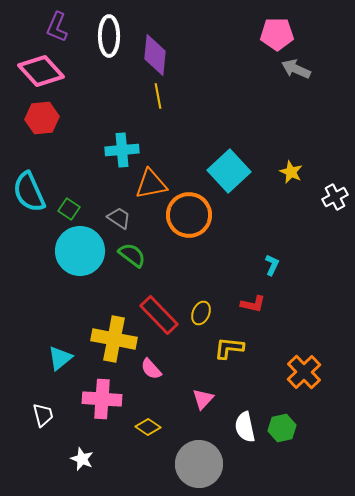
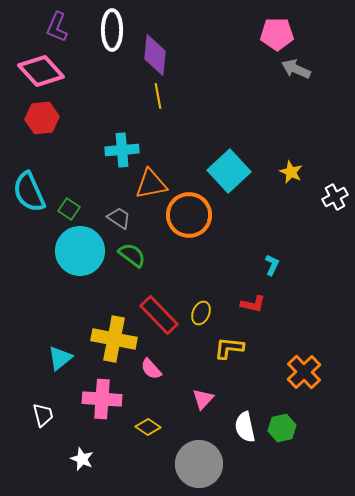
white ellipse: moved 3 px right, 6 px up
